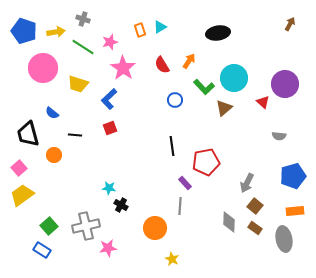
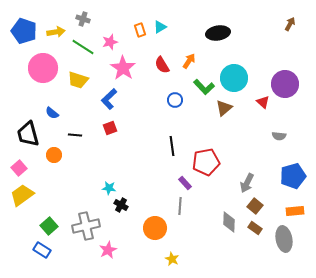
yellow trapezoid at (78, 84): moved 4 px up
pink star at (108, 248): moved 2 px down; rotated 18 degrees counterclockwise
